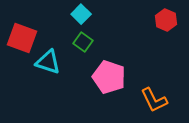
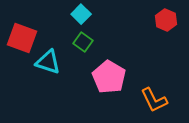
pink pentagon: rotated 12 degrees clockwise
